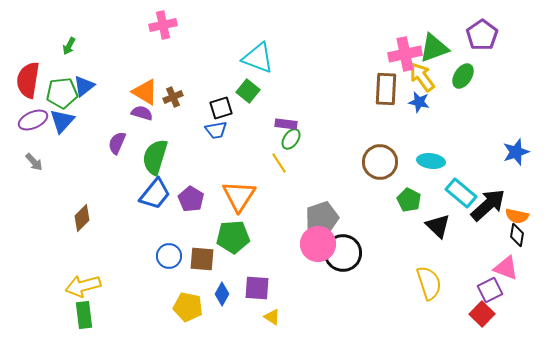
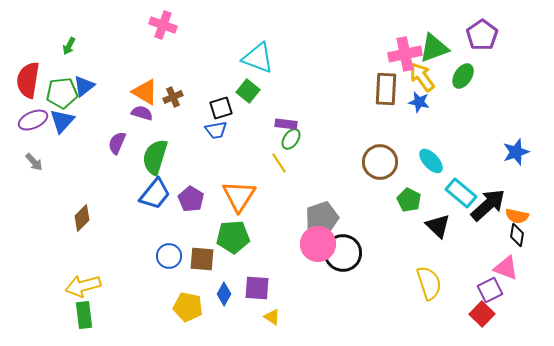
pink cross at (163, 25): rotated 32 degrees clockwise
cyan ellipse at (431, 161): rotated 40 degrees clockwise
blue diamond at (222, 294): moved 2 px right
